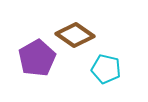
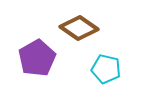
brown diamond: moved 4 px right, 7 px up
